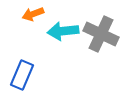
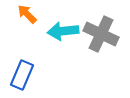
orange arrow: moved 6 px left; rotated 65 degrees clockwise
